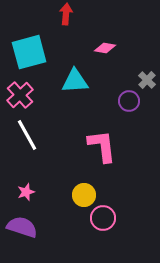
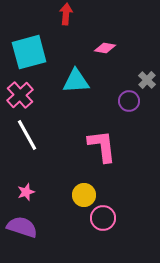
cyan triangle: moved 1 px right
